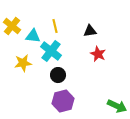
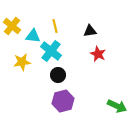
yellow star: moved 1 px left, 1 px up
